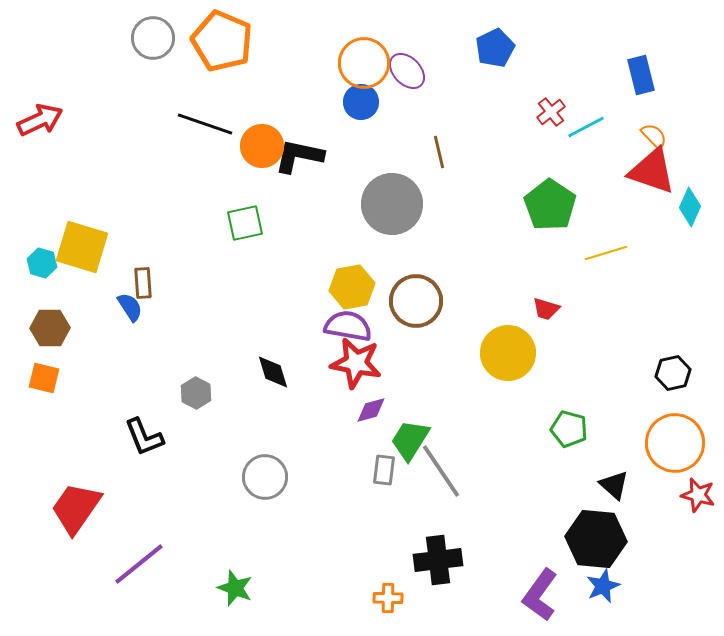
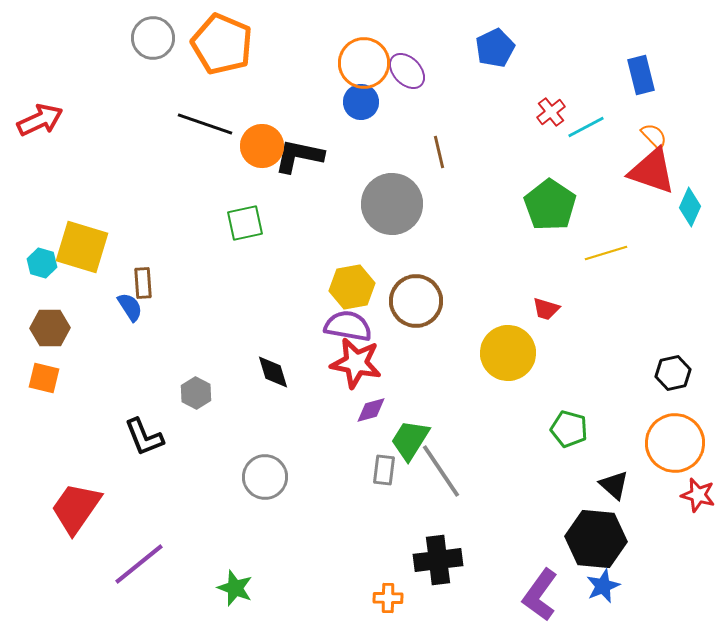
orange pentagon at (222, 41): moved 3 px down
